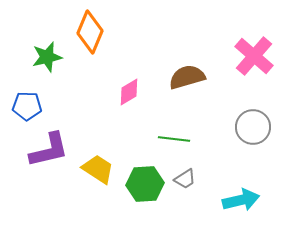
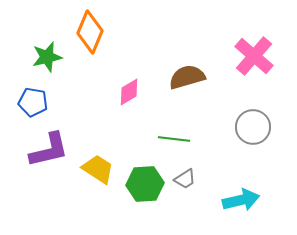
blue pentagon: moved 6 px right, 4 px up; rotated 8 degrees clockwise
